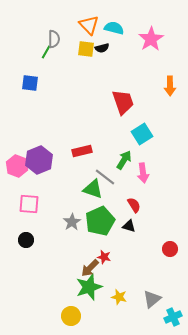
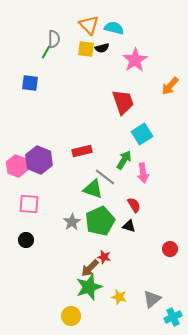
pink star: moved 16 px left, 21 px down
orange arrow: rotated 42 degrees clockwise
purple hexagon: rotated 16 degrees counterclockwise
